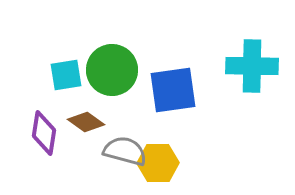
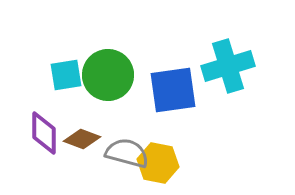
cyan cross: moved 24 px left; rotated 18 degrees counterclockwise
green circle: moved 4 px left, 5 px down
brown diamond: moved 4 px left, 17 px down; rotated 15 degrees counterclockwise
purple diamond: rotated 9 degrees counterclockwise
gray semicircle: moved 2 px right, 2 px down
yellow hexagon: rotated 12 degrees clockwise
